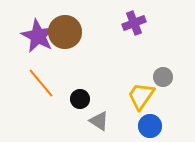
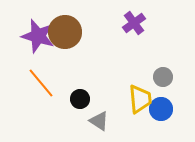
purple cross: rotated 15 degrees counterclockwise
purple star: rotated 12 degrees counterclockwise
yellow trapezoid: moved 1 px left, 3 px down; rotated 140 degrees clockwise
blue circle: moved 11 px right, 17 px up
